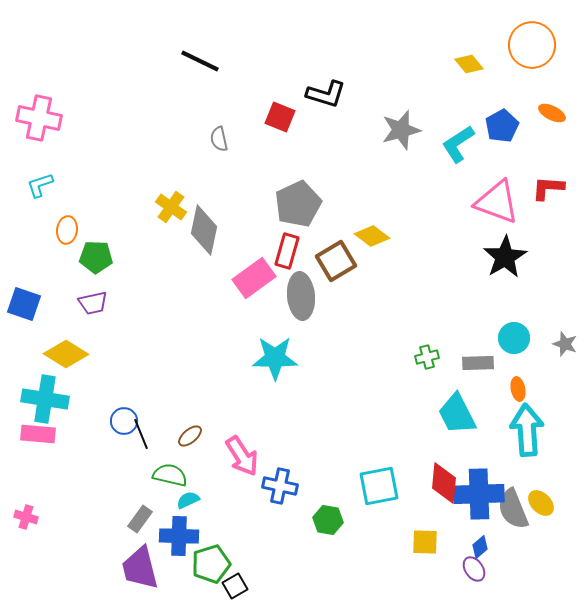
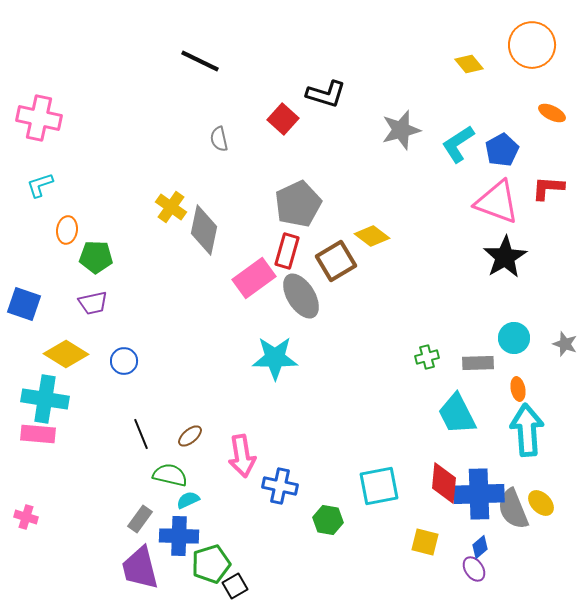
red square at (280, 117): moved 3 px right, 2 px down; rotated 20 degrees clockwise
blue pentagon at (502, 126): moved 24 px down
gray ellipse at (301, 296): rotated 27 degrees counterclockwise
blue circle at (124, 421): moved 60 px up
pink arrow at (242, 456): rotated 24 degrees clockwise
yellow square at (425, 542): rotated 12 degrees clockwise
